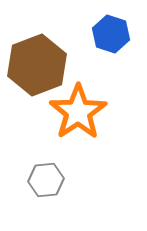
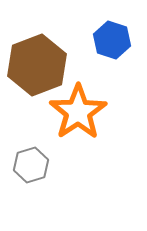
blue hexagon: moved 1 px right, 6 px down
gray hexagon: moved 15 px left, 15 px up; rotated 12 degrees counterclockwise
